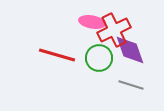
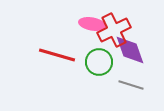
pink ellipse: moved 2 px down
green circle: moved 4 px down
